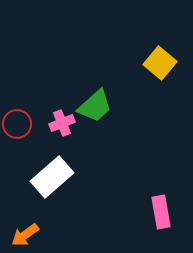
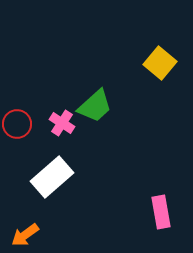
pink cross: rotated 35 degrees counterclockwise
